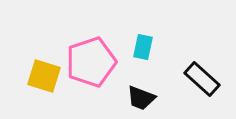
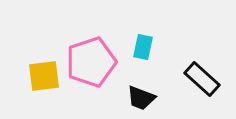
yellow square: rotated 24 degrees counterclockwise
